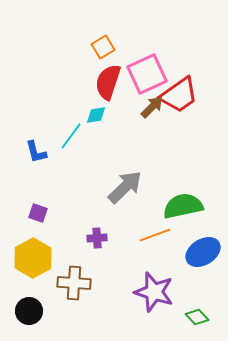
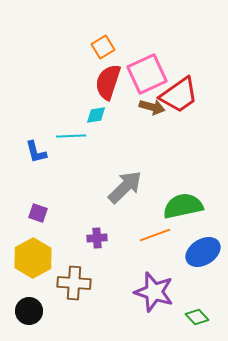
brown arrow: rotated 60 degrees clockwise
cyan line: rotated 52 degrees clockwise
